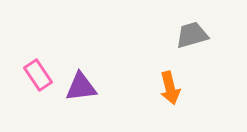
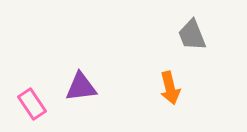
gray trapezoid: rotated 96 degrees counterclockwise
pink rectangle: moved 6 px left, 29 px down
